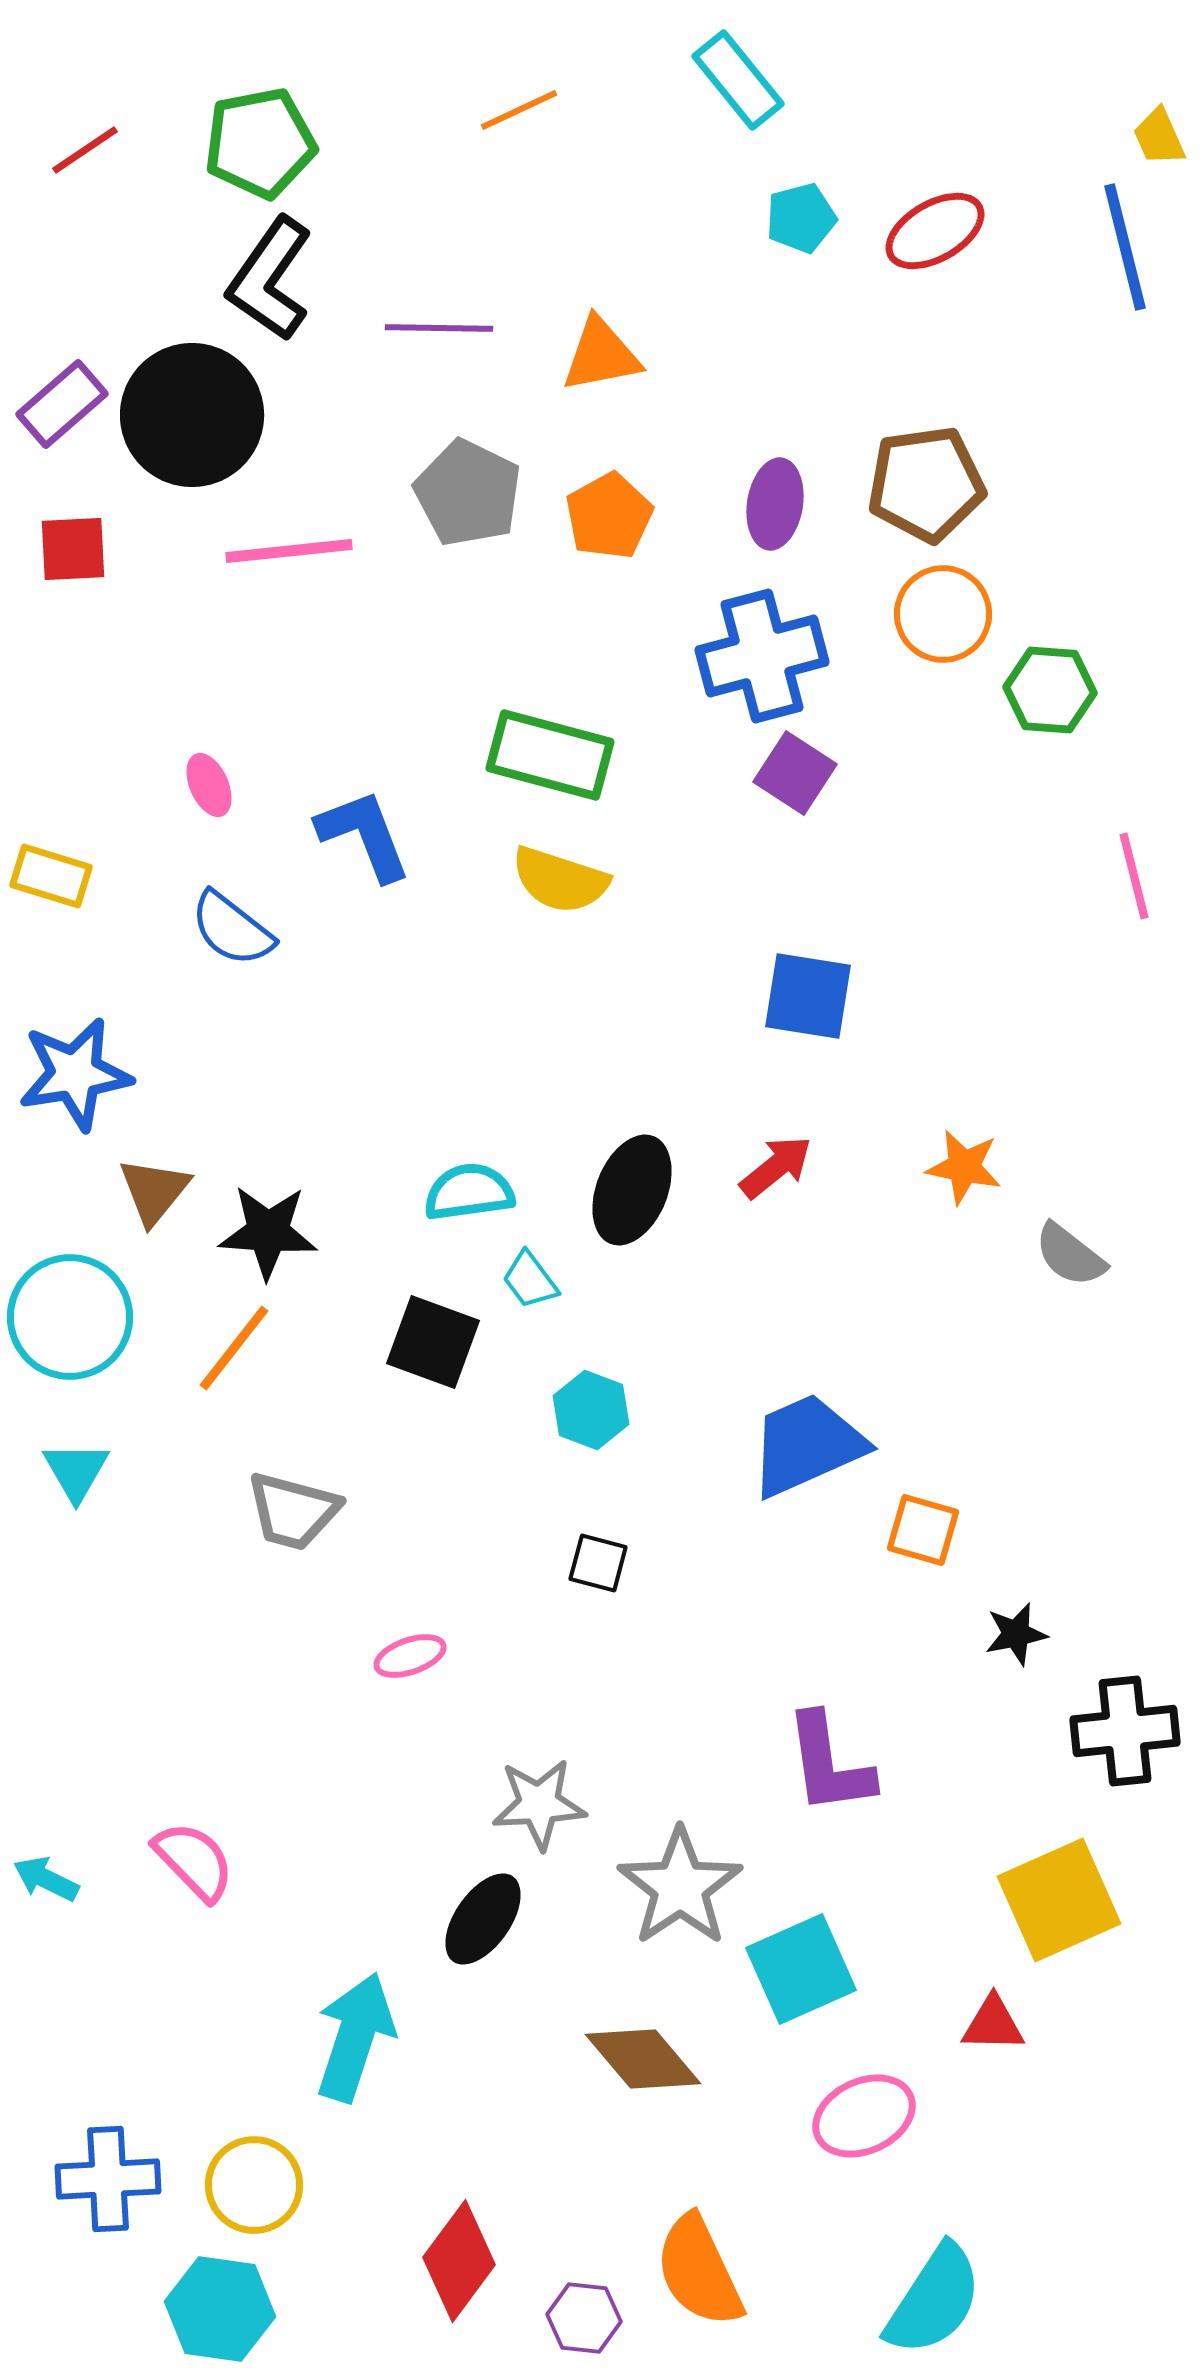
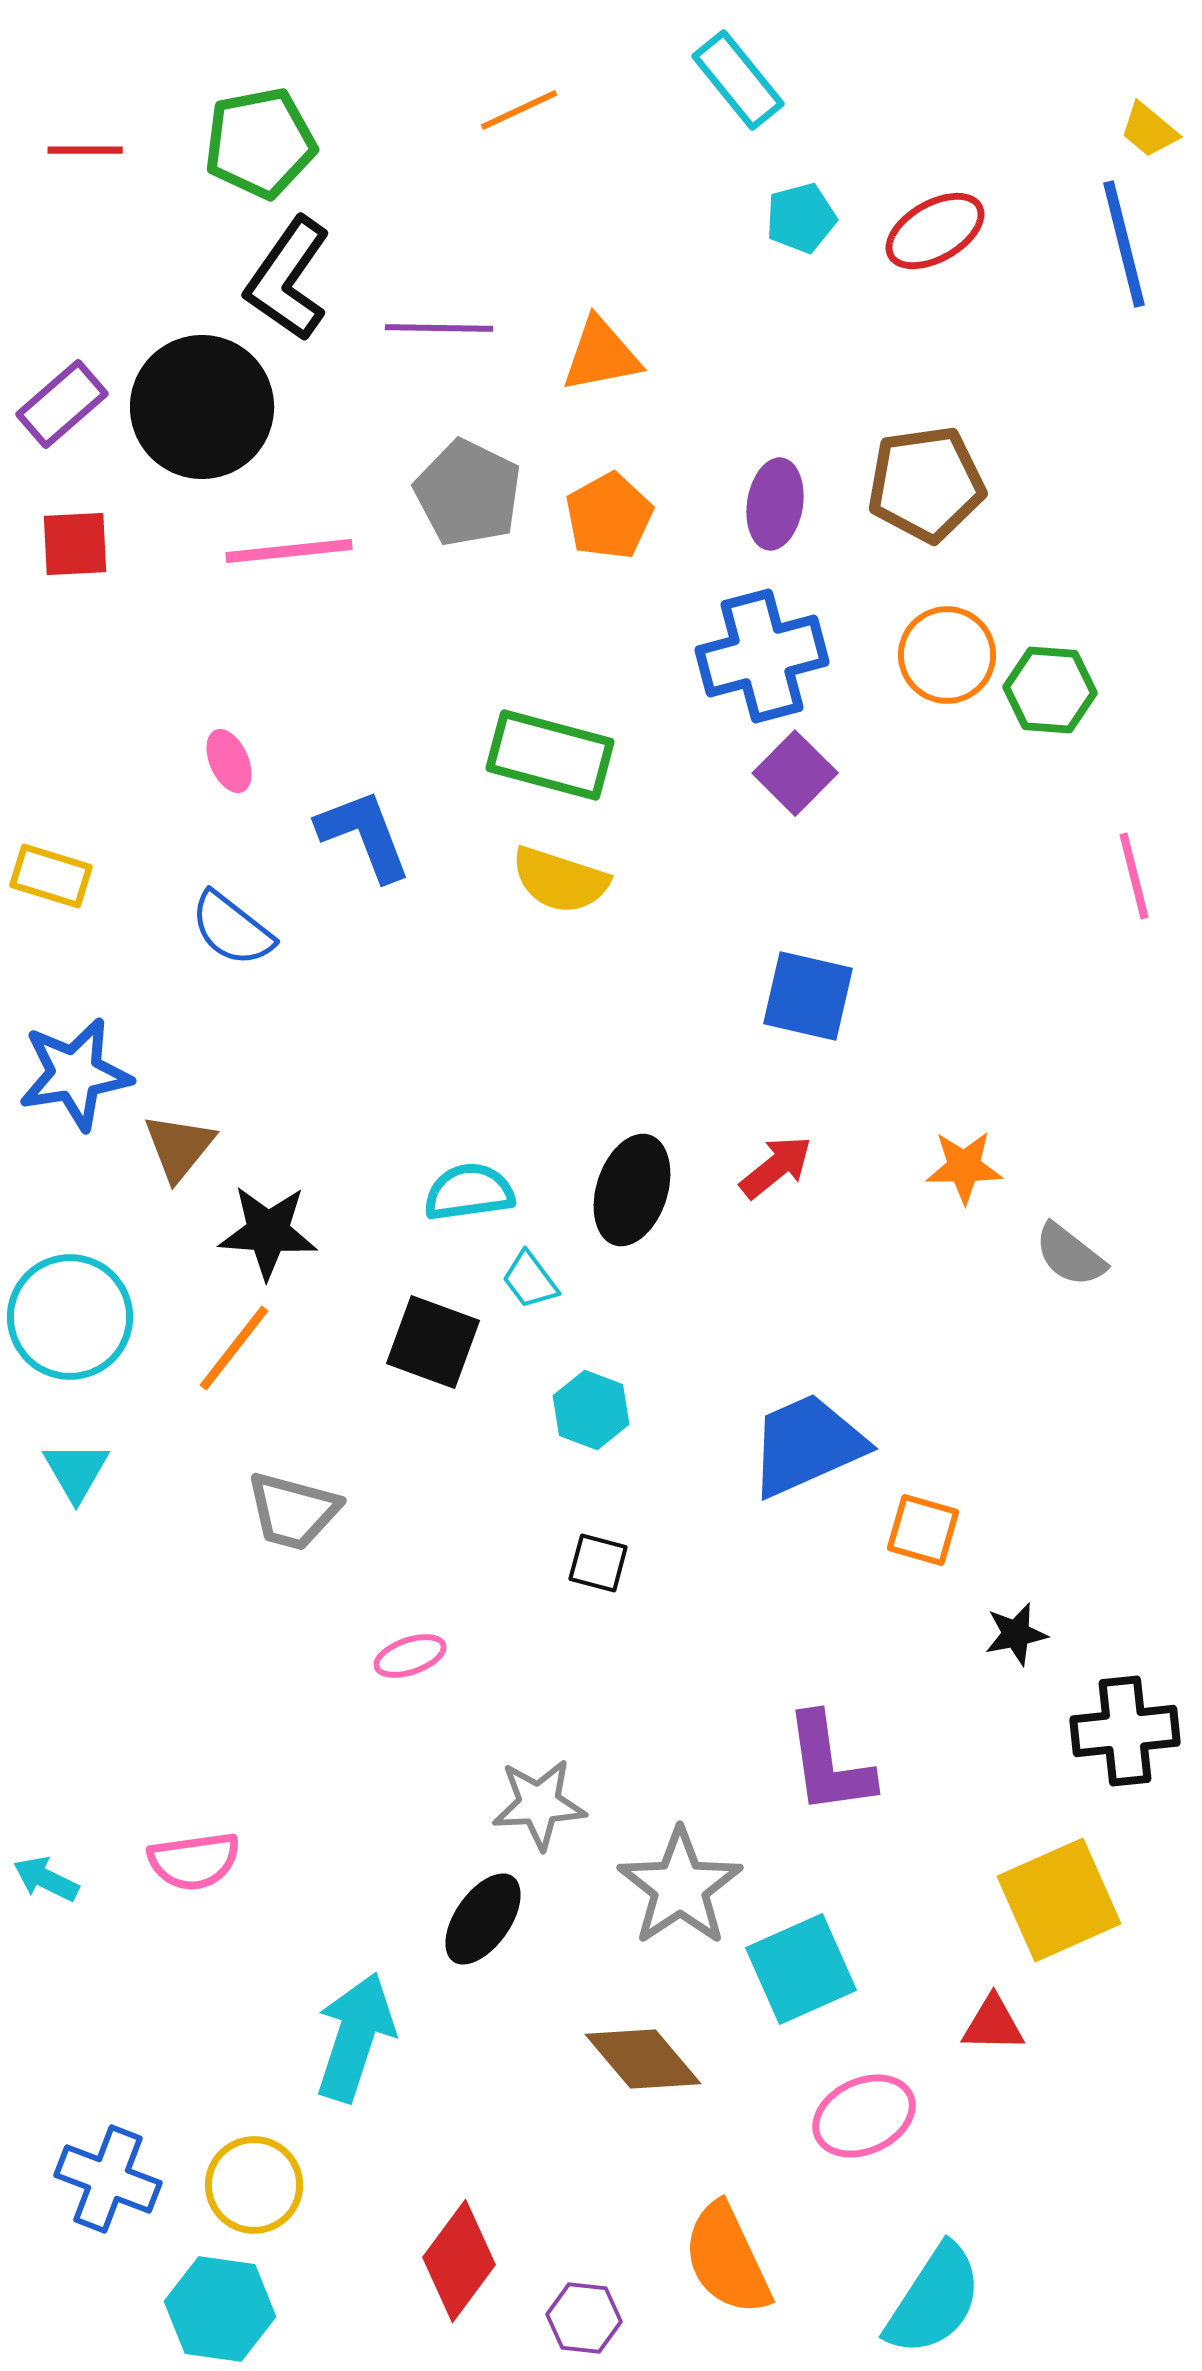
yellow trapezoid at (1159, 137): moved 10 px left, 7 px up; rotated 26 degrees counterclockwise
red line at (85, 150): rotated 34 degrees clockwise
blue line at (1125, 247): moved 1 px left, 3 px up
black L-shape at (270, 279): moved 18 px right
black circle at (192, 415): moved 10 px right, 8 px up
red square at (73, 549): moved 2 px right, 5 px up
orange circle at (943, 614): moved 4 px right, 41 px down
purple square at (795, 773): rotated 12 degrees clockwise
pink ellipse at (209, 785): moved 20 px right, 24 px up
blue square at (808, 996): rotated 4 degrees clockwise
orange star at (964, 1167): rotated 12 degrees counterclockwise
black ellipse at (632, 1190): rotated 4 degrees counterclockwise
brown triangle at (154, 1191): moved 25 px right, 44 px up
pink semicircle at (194, 1861): rotated 126 degrees clockwise
blue cross at (108, 2179): rotated 24 degrees clockwise
orange semicircle at (699, 2271): moved 28 px right, 12 px up
